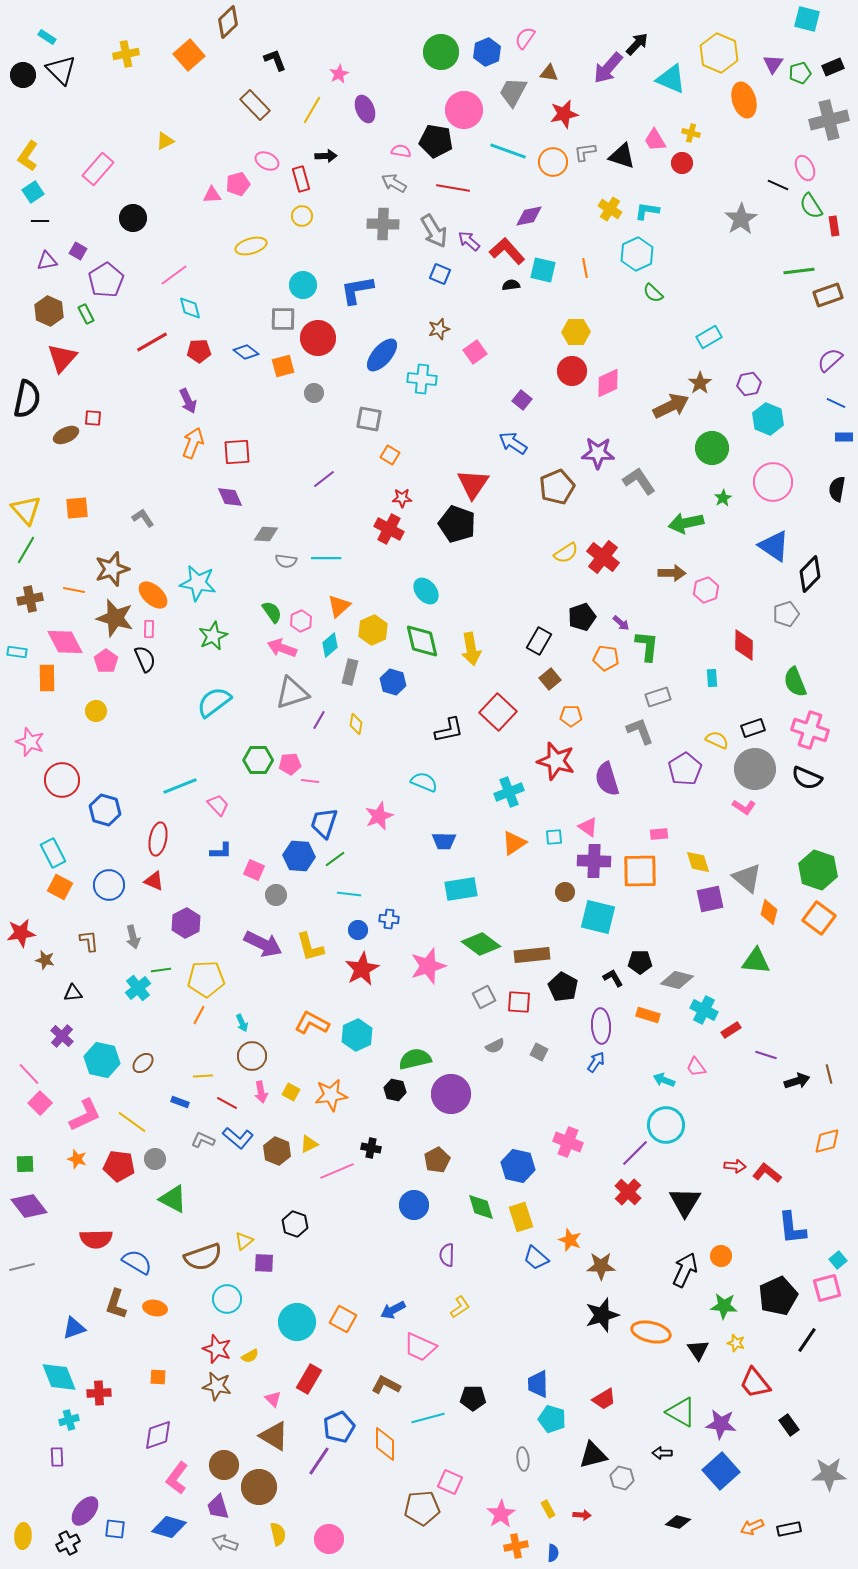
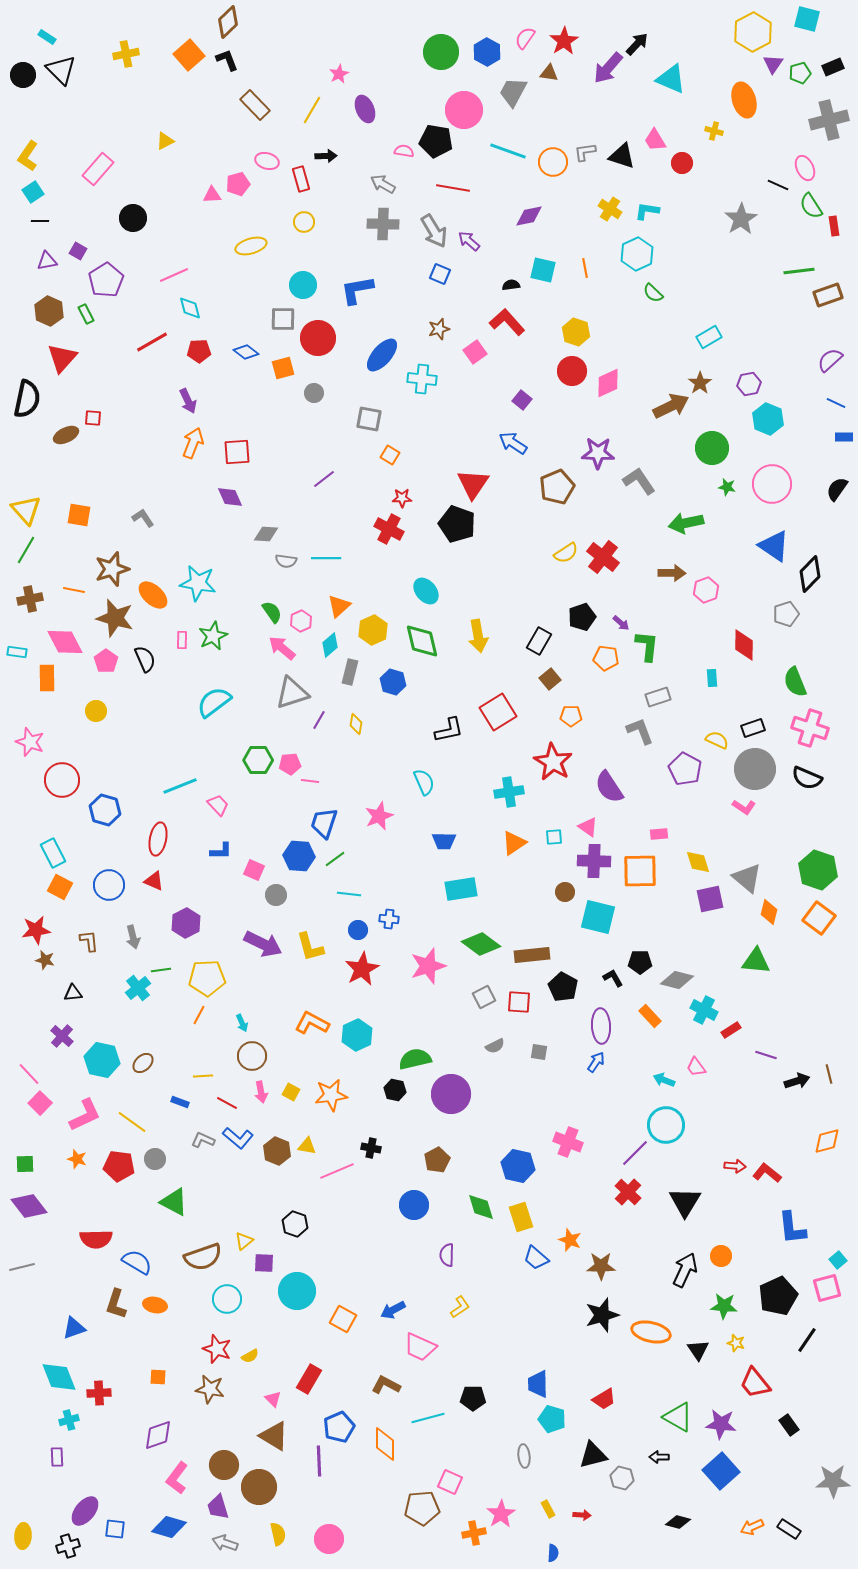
blue hexagon at (487, 52): rotated 8 degrees counterclockwise
yellow hexagon at (719, 53): moved 34 px right, 21 px up; rotated 9 degrees clockwise
black L-shape at (275, 60): moved 48 px left
red star at (564, 114): moved 73 px up; rotated 20 degrees counterclockwise
yellow cross at (691, 133): moved 23 px right, 2 px up
pink semicircle at (401, 151): moved 3 px right
pink ellipse at (267, 161): rotated 10 degrees counterclockwise
gray arrow at (394, 183): moved 11 px left, 1 px down
yellow circle at (302, 216): moved 2 px right, 6 px down
red L-shape at (507, 251): moved 71 px down
pink line at (174, 275): rotated 12 degrees clockwise
yellow hexagon at (576, 332): rotated 20 degrees clockwise
orange square at (283, 366): moved 2 px down
pink circle at (773, 482): moved 1 px left, 2 px down
black semicircle at (837, 489): rotated 25 degrees clockwise
green star at (723, 498): moved 4 px right, 11 px up; rotated 30 degrees counterclockwise
orange square at (77, 508): moved 2 px right, 7 px down; rotated 15 degrees clockwise
pink rectangle at (149, 629): moved 33 px right, 11 px down
pink arrow at (282, 648): rotated 20 degrees clockwise
yellow arrow at (471, 649): moved 7 px right, 13 px up
red square at (498, 712): rotated 15 degrees clockwise
pink cross at (810, 730): moved 2 px up
red star at (556, 761): moved 3 px left, 1 px down; rotated 15 degrees clockwise
purple pentagon at (685, 769): rotated 12 degrees counterclockwise
purple semicircle at (607, 779): moved 2 px right, 8 px down; rotated 16 degrees counterclockwise
cyan semicircle at (424, 782): rotated 44 degrees clockwise
cyan cross at (509, 792): rotated 12 degrees clockwise
red star at (21, 933): moved 15 px right, 3 px up
yellow pentagon at (206, 979): moved 1 px right, 1 px up
orange rectangle at (648, 1015): moved 2 px right, 1 px down; rotated 30 degrees clockwise
gray square at (539, 1052): rotated 18 degrees counterclockwise
yellow triangle at (309, 1144): moved 2 px left, 2 px down; rotated 36 degrees clockwise
green triangle at (173, 1199): moved 1 px right, 3 px down
orange ellipse at (155, 1308): moved 3 px up
cyan circle at (297, 1322): moved 31 px up
brown star at (217, 1386): moved 7 px left, 3 px down
green triangle at (681, 1412): moved 3 px left, 5 px down
black arrow at (662, 1453): moved 3 px left, 4 px down
gray ellipse at (523, 1459): moved 1 px right, 3 px up
purple line at (319, 1461): rotated 36 degrees counterclockwise
gray star at (829, 1474): moved 4 px right, 7 px down
black rectangle at (789, 1529): rotated 45 degrees clockwise
black cross at (68, 1543): moved 3 px down; rotated 10 degrees clockwise
orange cross at (516, 1546): moved 42 px left, 13 px up
